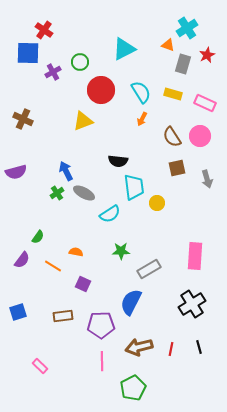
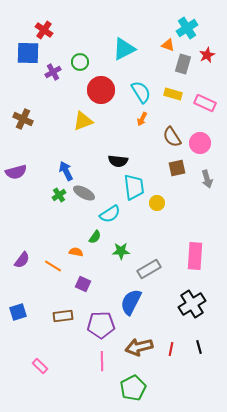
pink circle at (200, 136): moved 7 px down
green cross at (57, 193): moved 2 px right, 2 px down
green semicircle at (38, 237): moved 57 px right
